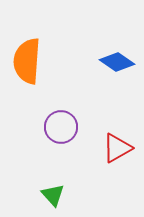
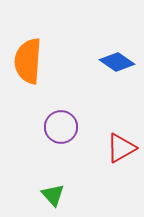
orange semicircle: moved 1 px right
red triangle: moved 4 px right
